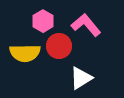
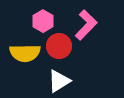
pink L-shape: rotated 84 degrees clockwise
white triangle: moved 22 px left, 3 px down
